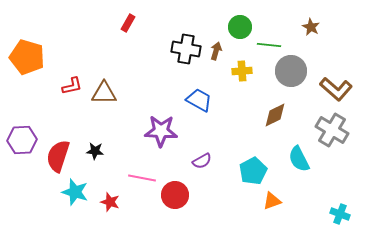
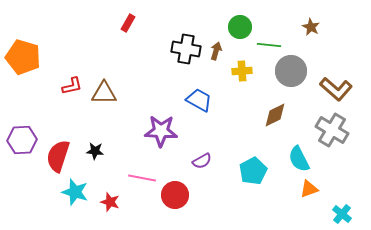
orange pentagon: moved 4 px left
orange triangle: moved 37 px right, 12 px up
cyan cross: moved 2 px right; rotated 18 degrees clockwise
